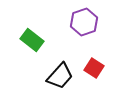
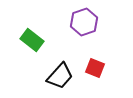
red square: moved 1 px right; rotated 12 degrees counterclockwise
